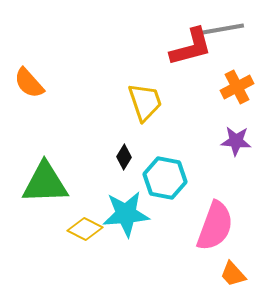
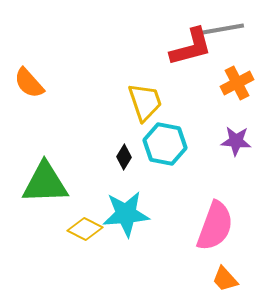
orange cross: moved 4 px up
cyan hexagon: moved 34 px up
orange trapezoid: moved 8 px left, 5 px down
